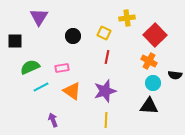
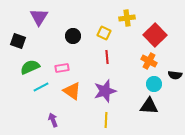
black square: moved 3 px right; rotated 21 degrees clockwise
red line: rotated 16 degrees counterclockwise
cyan circle: moved 1 px right, 1 px down
